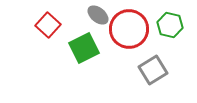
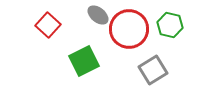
green square: moved 13 px down
